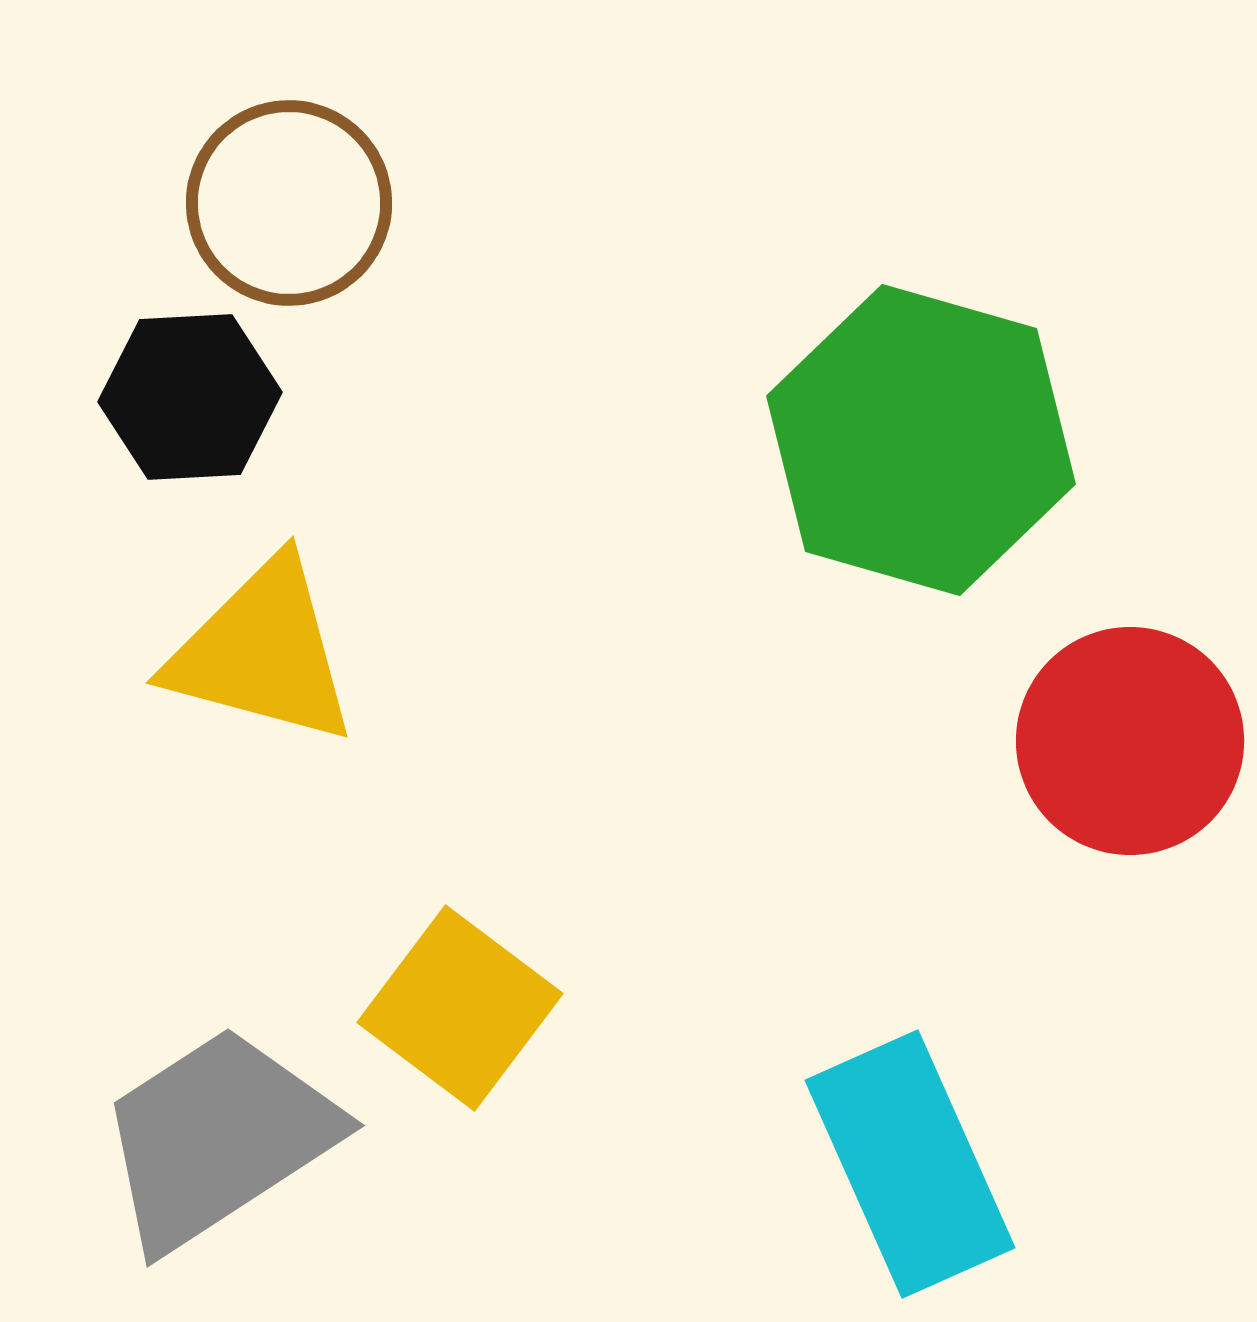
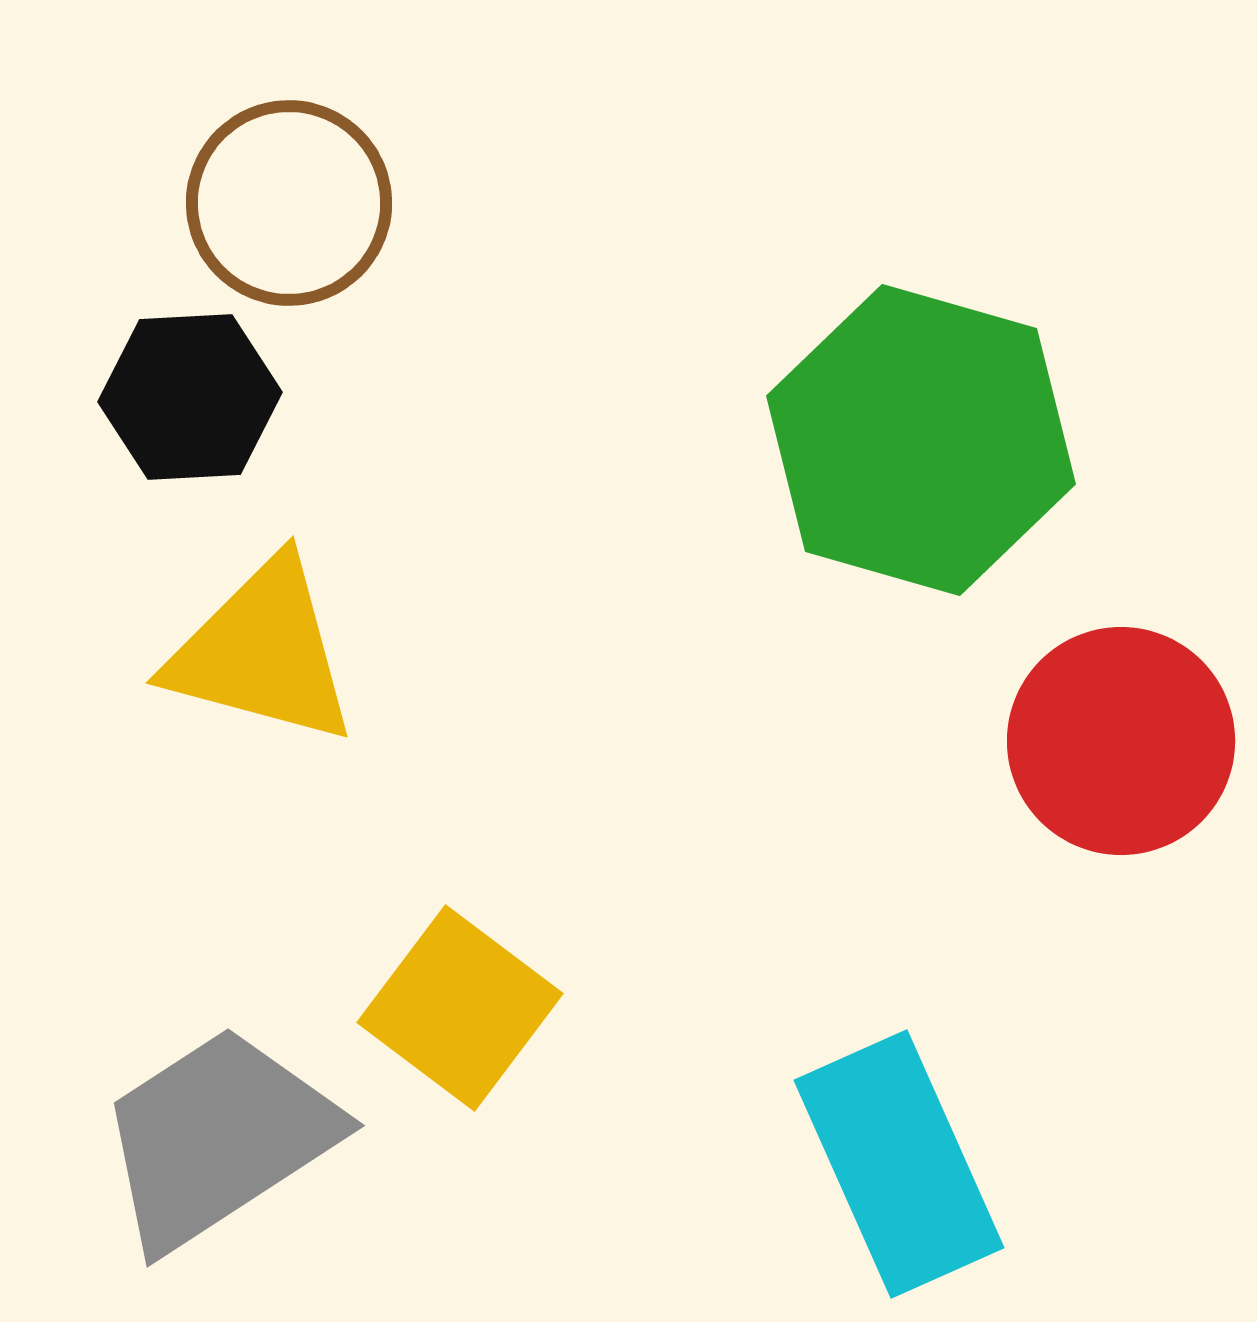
red circle: moved 9 px left
cyan rectangle: moved 11 px left
